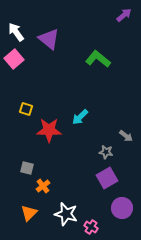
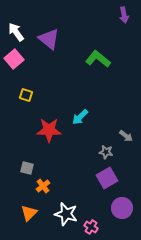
purple arrow: rotated 119 degrees clockwise
yellow square: moved 14 px up
